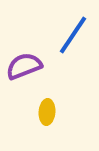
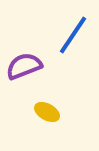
yellow ellipse: rotated 65 degrees counterclockwise
